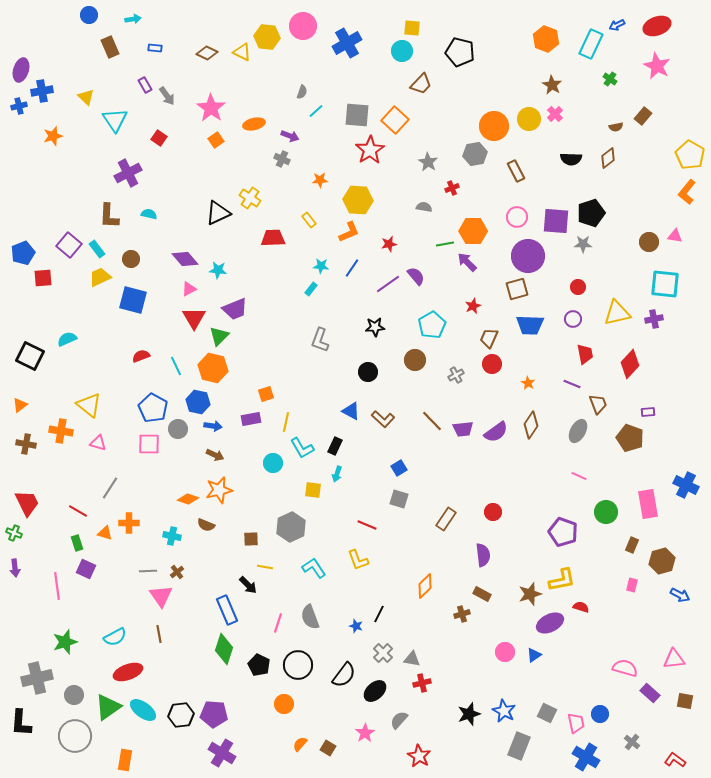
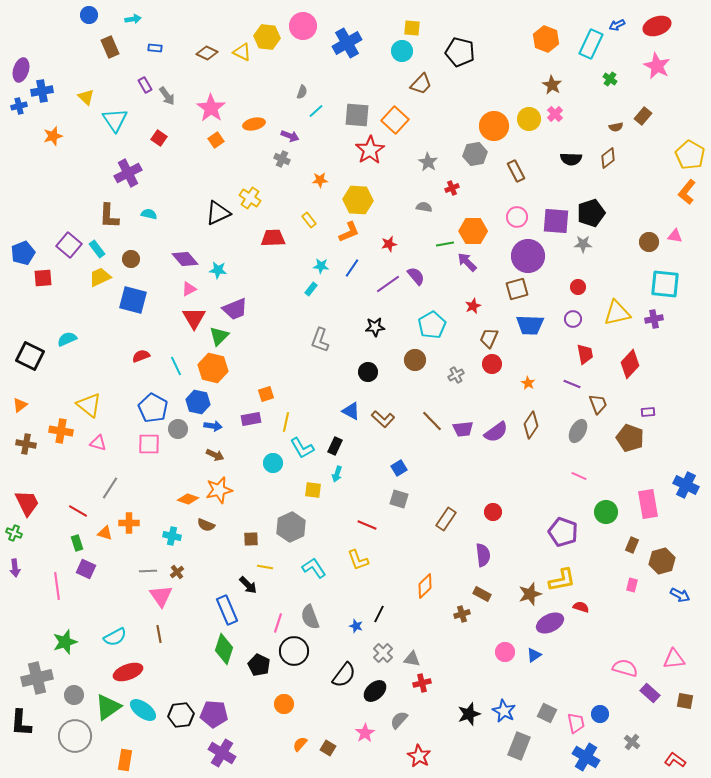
black circle at (298, 665): moved 4 px left, 14 px up
